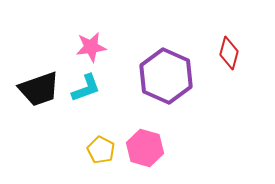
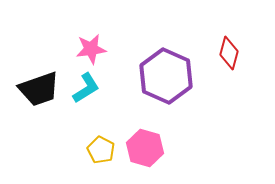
pink star: moved 2 px down
cyan L-shape: rotated 12 degrees counterclockwise
